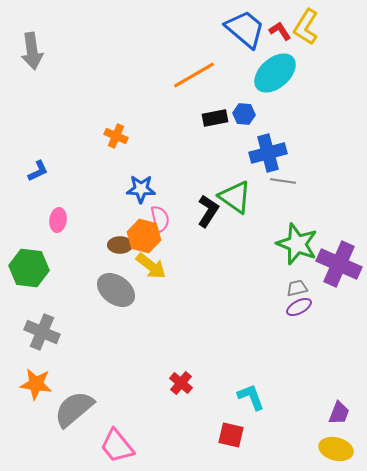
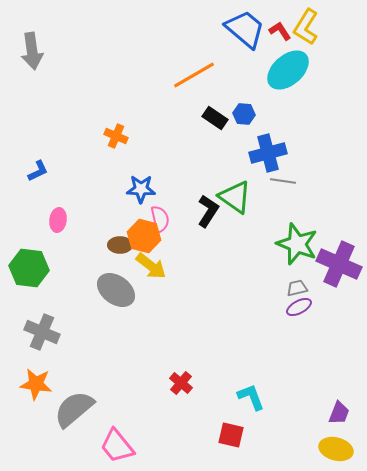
cyan ellipse: moved 13 px right, 3 px up
black rectangle: rotated 45 degrees clockwise
